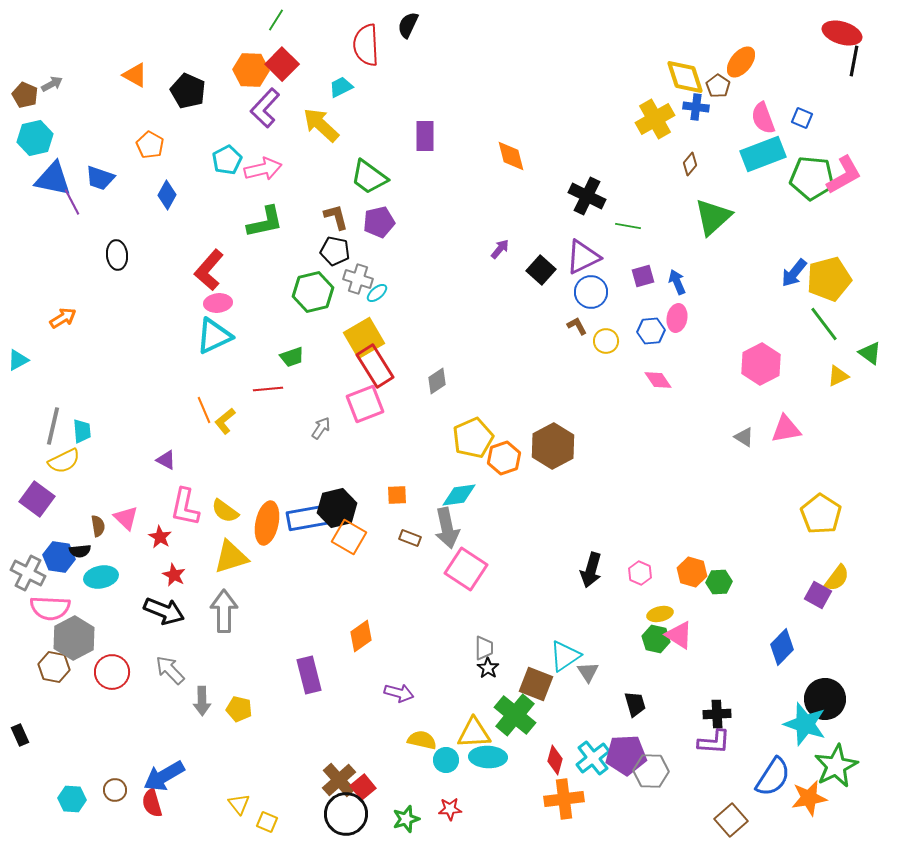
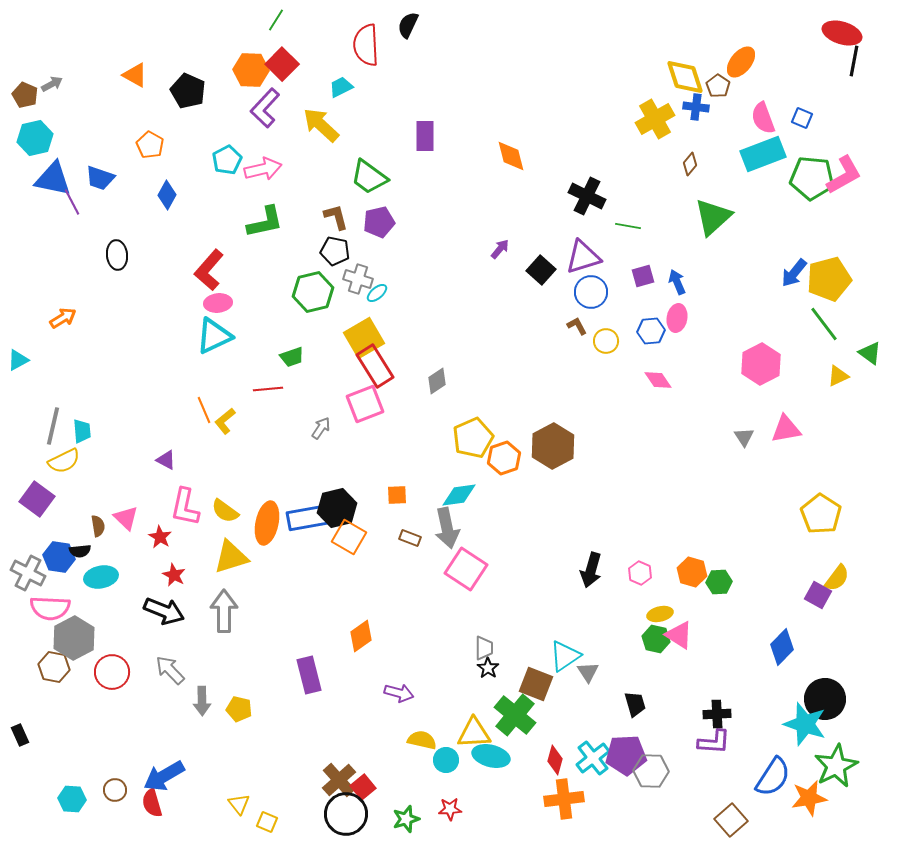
purple triangle at (583, 257): rotated 9 degrees clockwise
gray triangle at (744, 437): rotated 25 degrees clockwise
cyan ellipse at (488, 757): moved 3 px right, 1 px up; rotated 12 degrees clockwise
